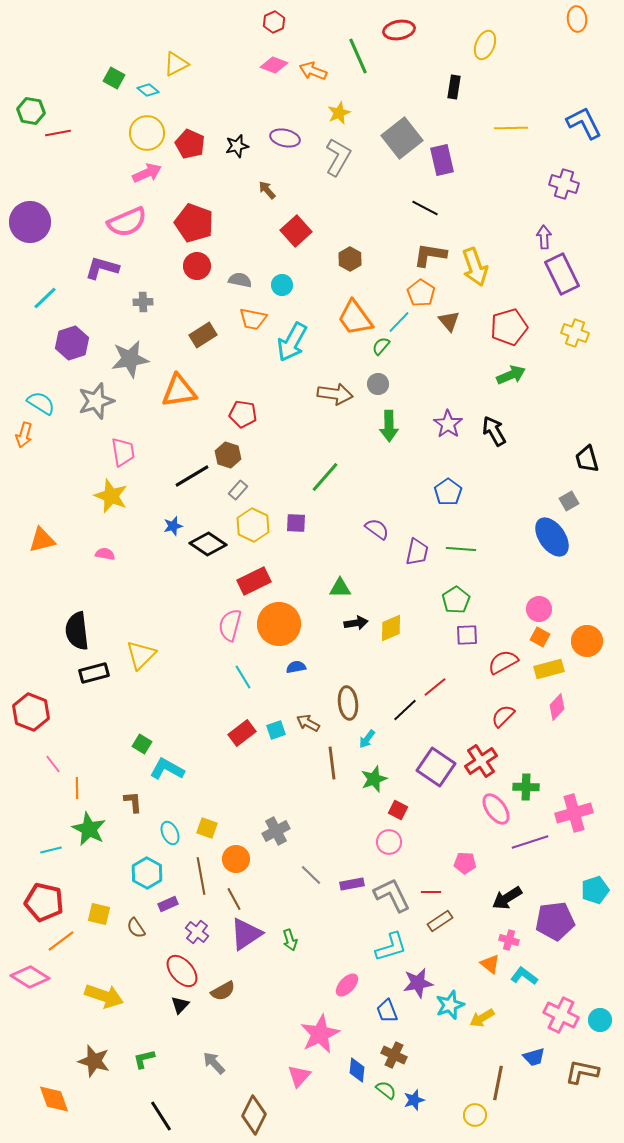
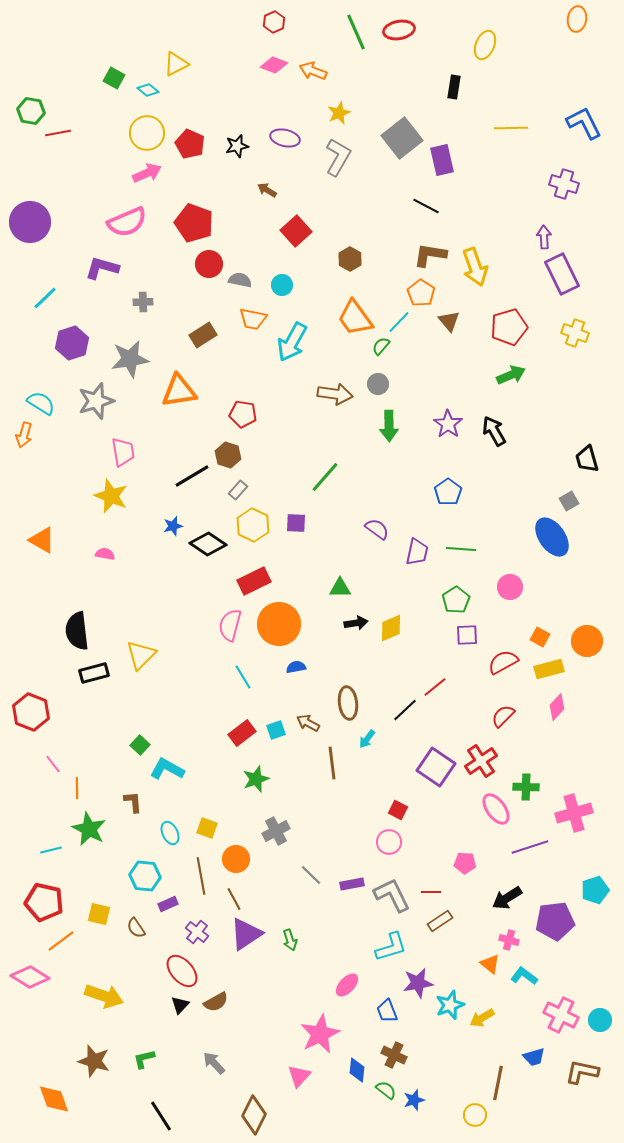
orange ellipse at (577, 19): rotated 15 degrees clockwise
green line at (358, 56): moved 2 px left, 24 px up
brown arrow at (267, 190): rotated 18 degrees counterclockwise
black line at (425, 208): moved 1 px right, 2 px up
red circle at (197, 266): moved 12 px right, 2 px up
orange triangle at (42, 540): rotated 44 degrees clockwise
pink circle at (539, 609): moved 29 px left, 22 px up
green square at (142, 744): moved 2 px left, 1 px down; rotated 12 degrees clockwise
green star at (374, 779): moved 118 px left
purple line at (530, 842): moved 5 px down
cyan hexagon at (147, 873): moved 2 px left, 3 px down; rotated 24 degrees counterclockwise
brown semicircle at (223, 991): moved 7 px left, 11 px down
